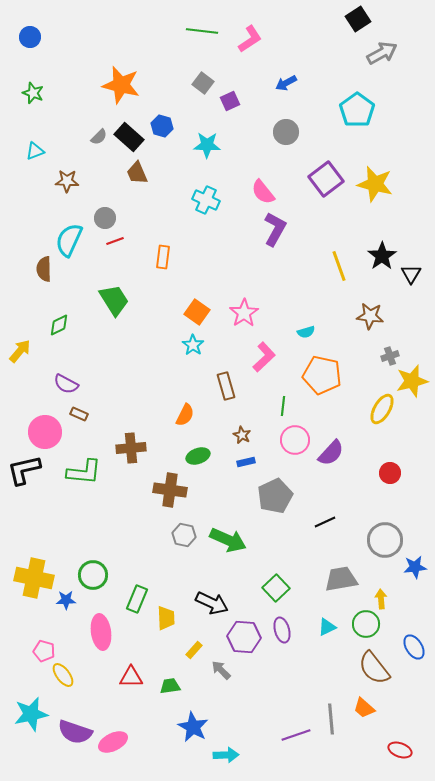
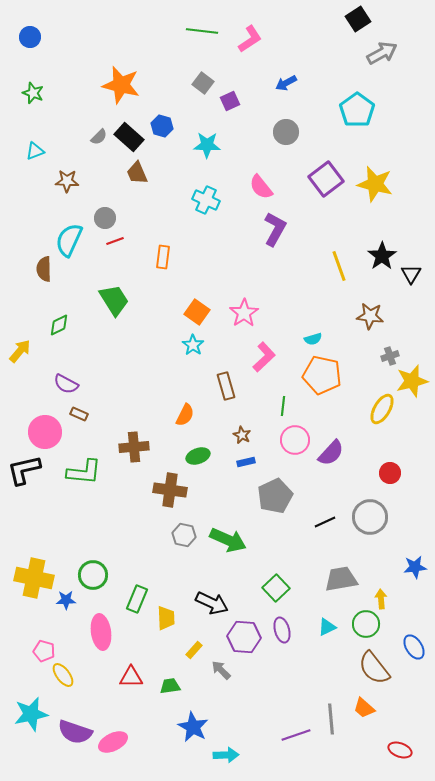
pink semicircle at (263, 192): moved 2 px left, 5 px up
cyan semicircle at (306, 332): moved 7 px right, 7 px down
brown cross at (131, 448): moved 3 px right, 1 px up
gray circle at (385, 540): moved 15 px left, 23 px up
